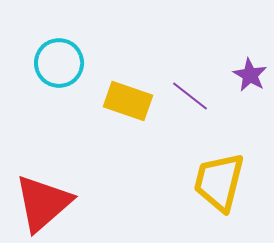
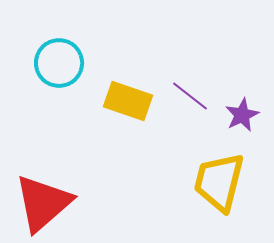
purple star: moved 8 px left, 40 px down; rotated 16 degrees clockwise
